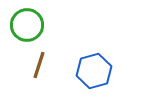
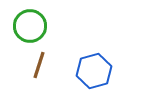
green circle: moved 3 px right, 1 px down
